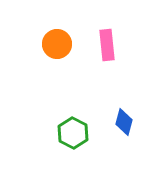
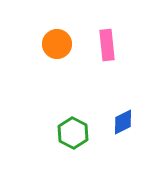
blue diamond: moved 1 px left; rotated 48 degrees clockwise
